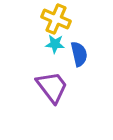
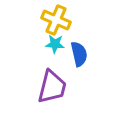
yellow cross: moved 1 px down
purple trapezoid: rotated 51 degrees clockwise
